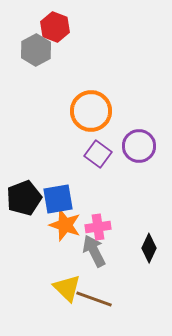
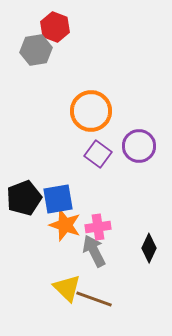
gray hexagon: rotated 20 degrees clockwise
